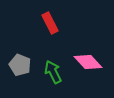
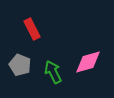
red rectangle: moved 18 px left, 6 px down
pink diamond: rotated 64 degrees counterclockwise
